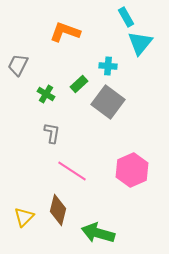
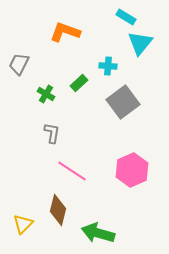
cyan rectangle: rotated 30 degrees counterclockwise
gray trapezoid: moved 1 px right, 1 px up
green rectangle: moved 1 px up
gray square: moved 15 px right; rotated 16 degrees clockwise
yellow triangle: moved 1 px left, 7 px down
